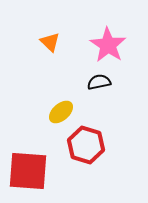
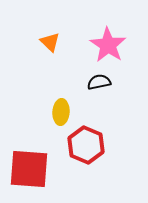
yellow ellipse: rotated 45 degrees counterclockwise
red hexagon: rotated 6 degrees clockwise
red square: moved 1 px right, 2 px up
